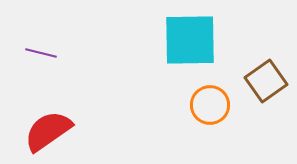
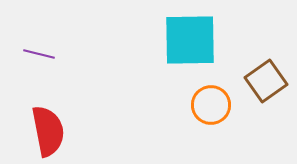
purple line: moved 2 px left, 1 px down
orange circle: moved 1 px right
red semicircle: rotated 114 degrees clockwise
